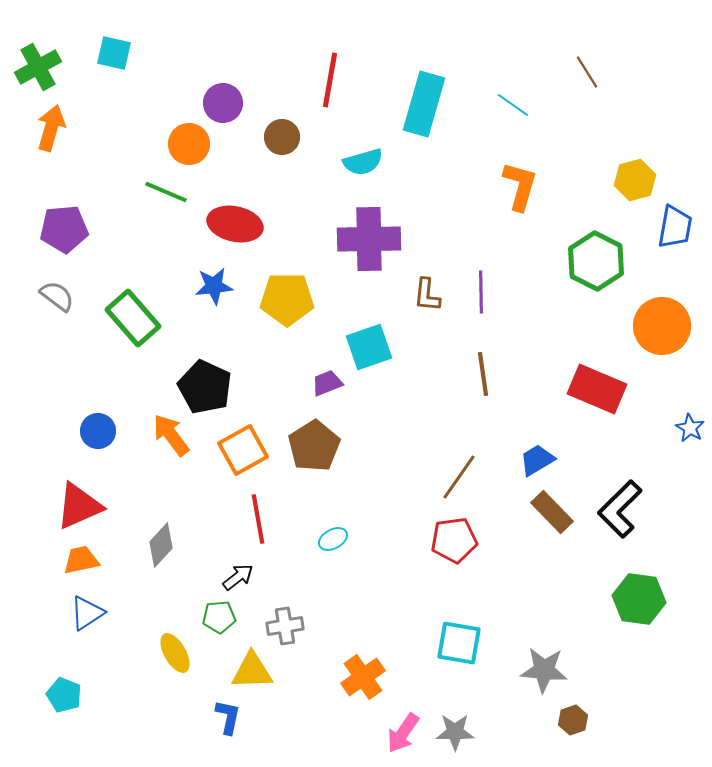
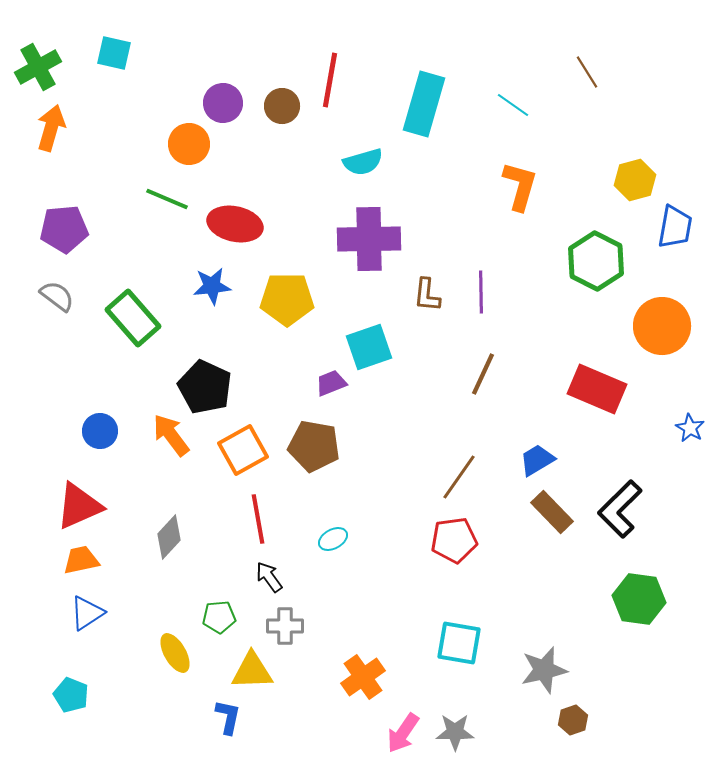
brown circle at (282, 137): moved 31 px up
green line at (166, 192): moved 1 px right, 7 px down
blue star at (214, 286): moved 2 px left
brown line at (483, 374): rotated 33 degrees clockwise
purple trapezoid at (327, 383): moved 4 px right
blue circle at (98, 431): moved 2 px right
brown pentagon at (314, 446): rotated 30 degrees counterclockwise
gray diamond at (161, 545): moved 8 px right, 8 px up
black arrow at (238, 577): moved 31 px right; rotated 88 degrees counterclockwise
gray cross at (285, 626): rotated 9 degrees clockwise
gray star at (544, 670): rotated 18 degrees counterclockwise
cyan pentagon at (64, 695): moved 7 px right
